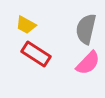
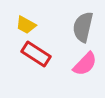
gray semicircle: moved 3 px left, 2 px up
pink semicircle: moved 3 px left, 1 px down
